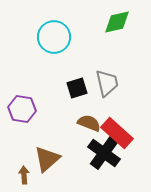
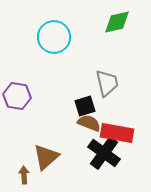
black square: moved 8 px right, 18 px down
purple hexagon: moved 5 px left, 13 px up
red rectangle: rotated 32 degrees counterclockwise
brown triangle: moved 1 px left, 2 px up
